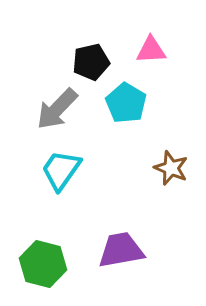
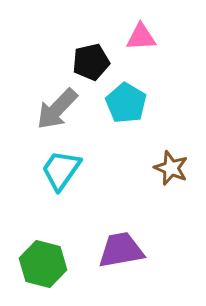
pink triangle: moved 10 px left, 13 px up
